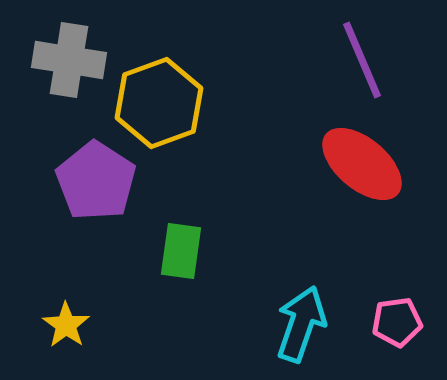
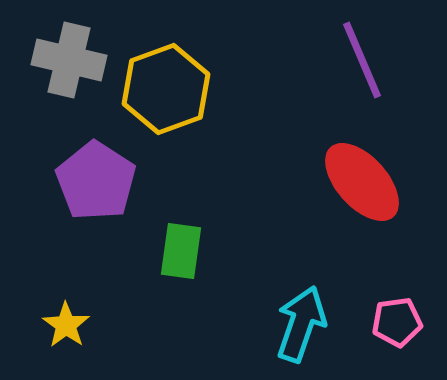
gray cross: rotated 4 degrees clockwise
yellow hexagon: moved 7 px right, 14 px up
red ellipse: moved 18 px down; rotated 8 degrees clockwise
